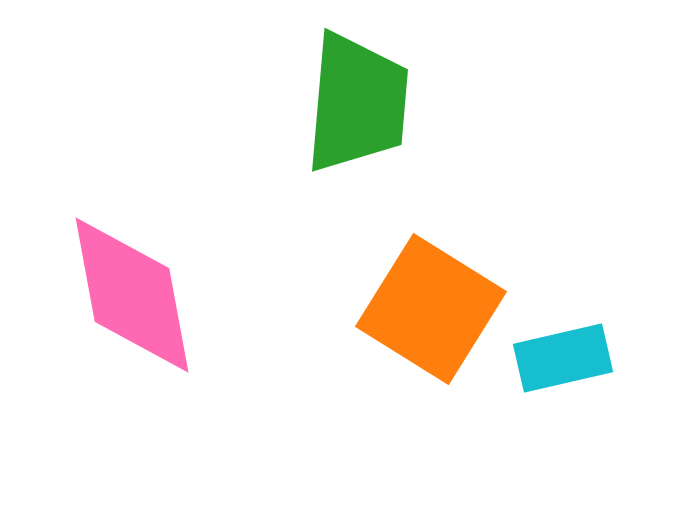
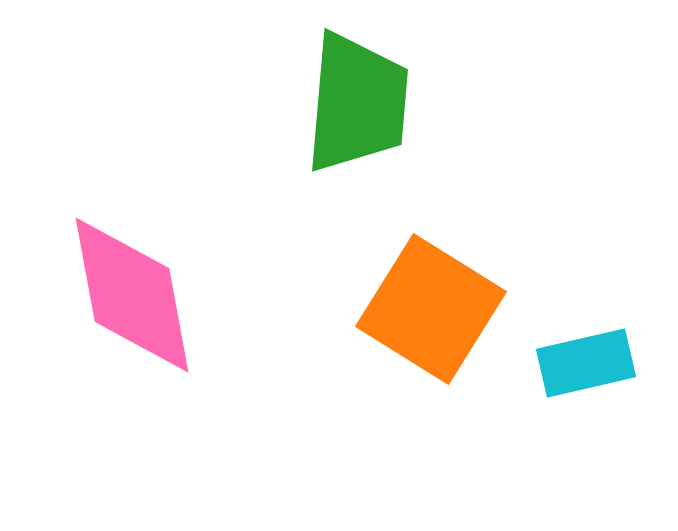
cyan rectangle: moved 23 px right, 5 px down
